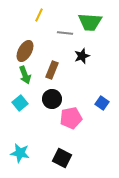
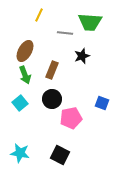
blue square: rotated 16 degrees counterclockwise
black square: moved 2 px left, 3 px up
